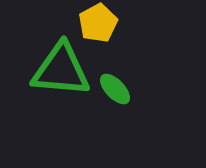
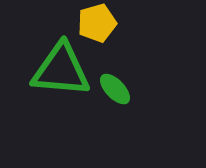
yellow pentagon: moved 1 px left; rotated 12 degrees clockwise
